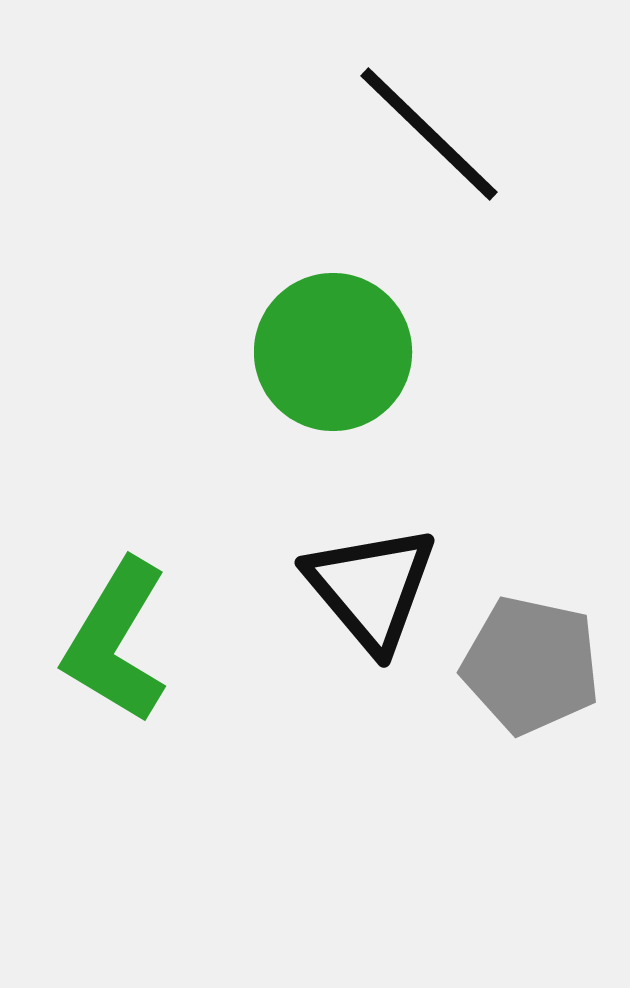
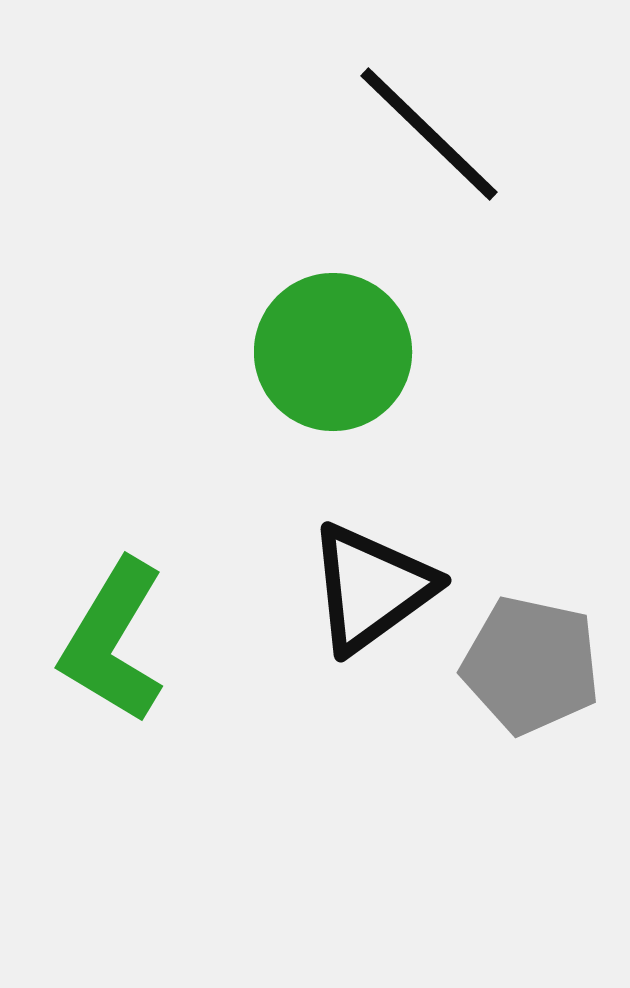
black triangle: rotated 34 degrees clockwise
green L-shape: moved 3 px left
